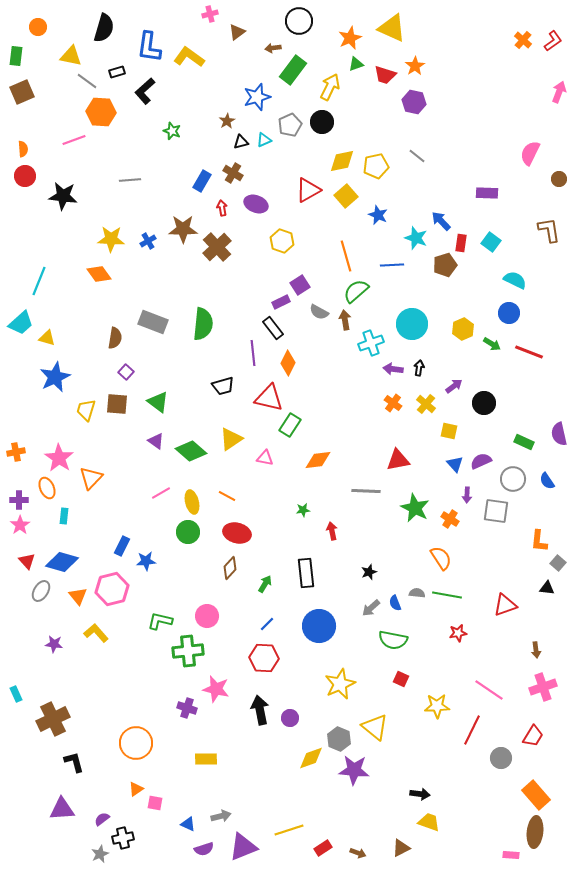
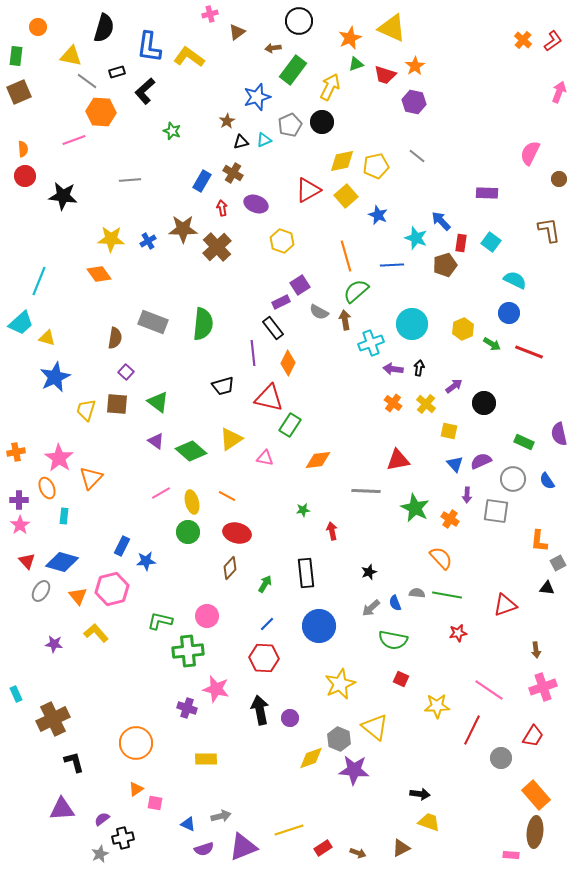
brown square at (22, 92): moved 3 px left
orange semicircle at (441, 558): rotated 10 degrees counterclockwise
gray square at (558, 563): rotated 21 degrees clockwise
